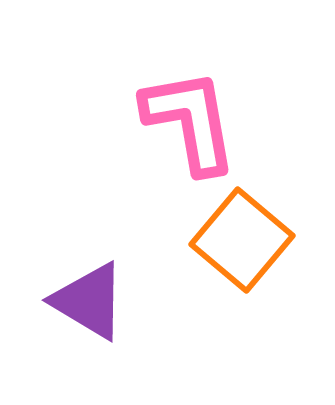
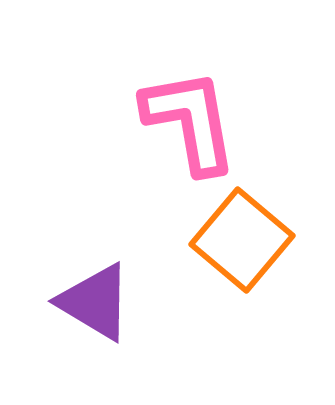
purple triangle: moved 6 px right, 1 px down
